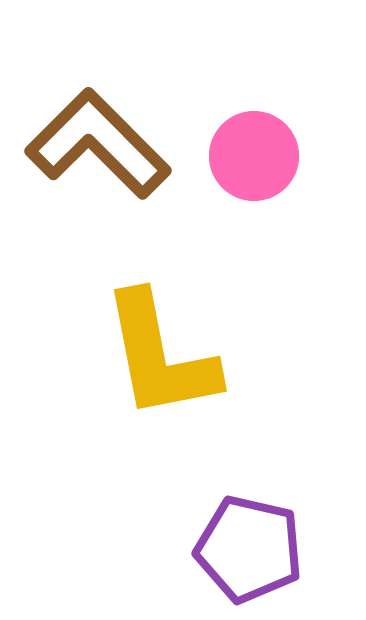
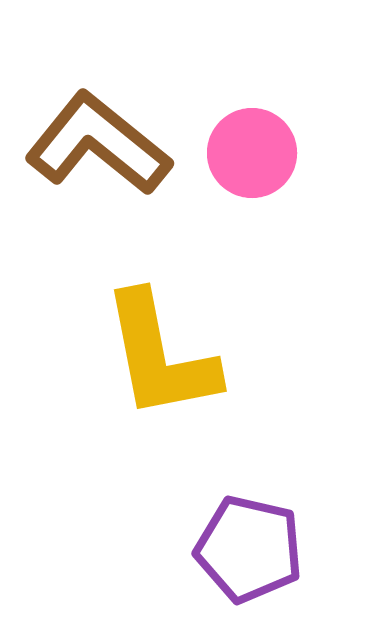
brown L-shape: rotated 6 degrees counterclockwise
pink circle: moved 2 px left, 3 px up
